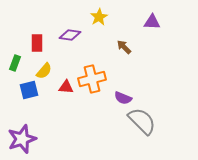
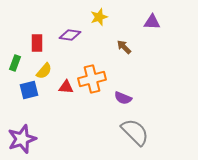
yellow star: rotated 12 degrees clockwise
gray semicircle: moved 7 px left, 11 px down
